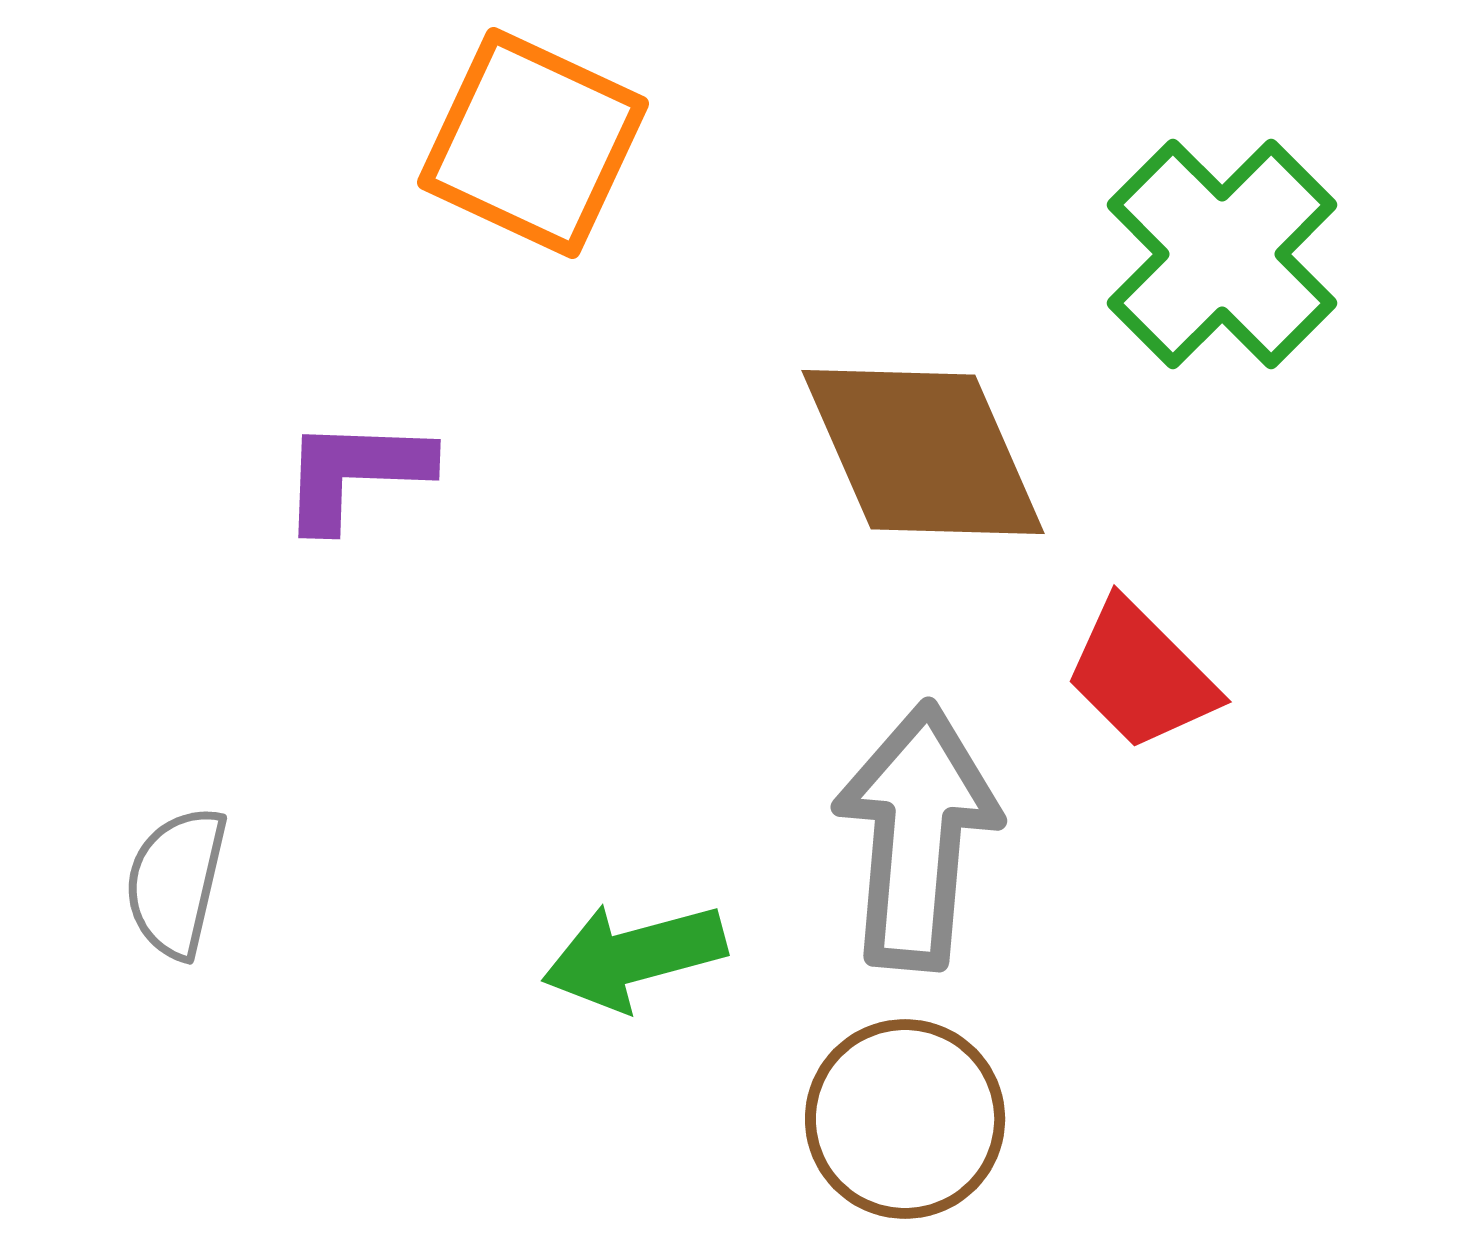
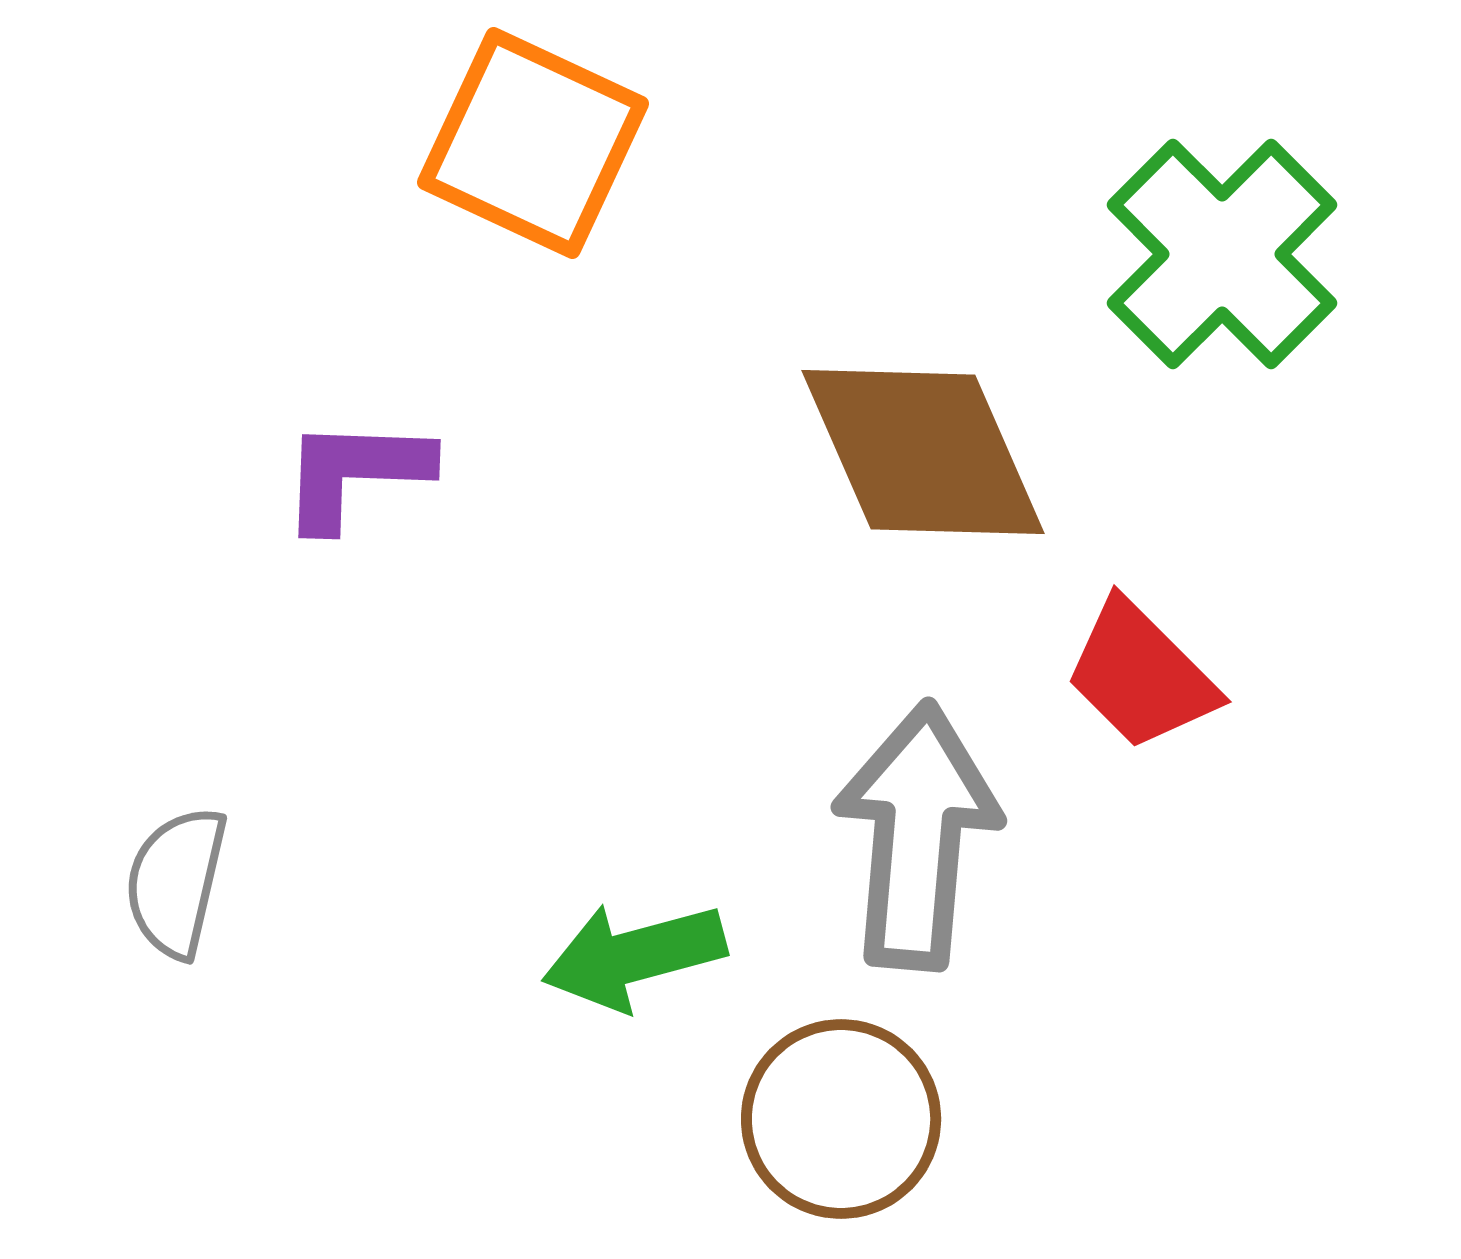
brown circle: moved 64 px left
